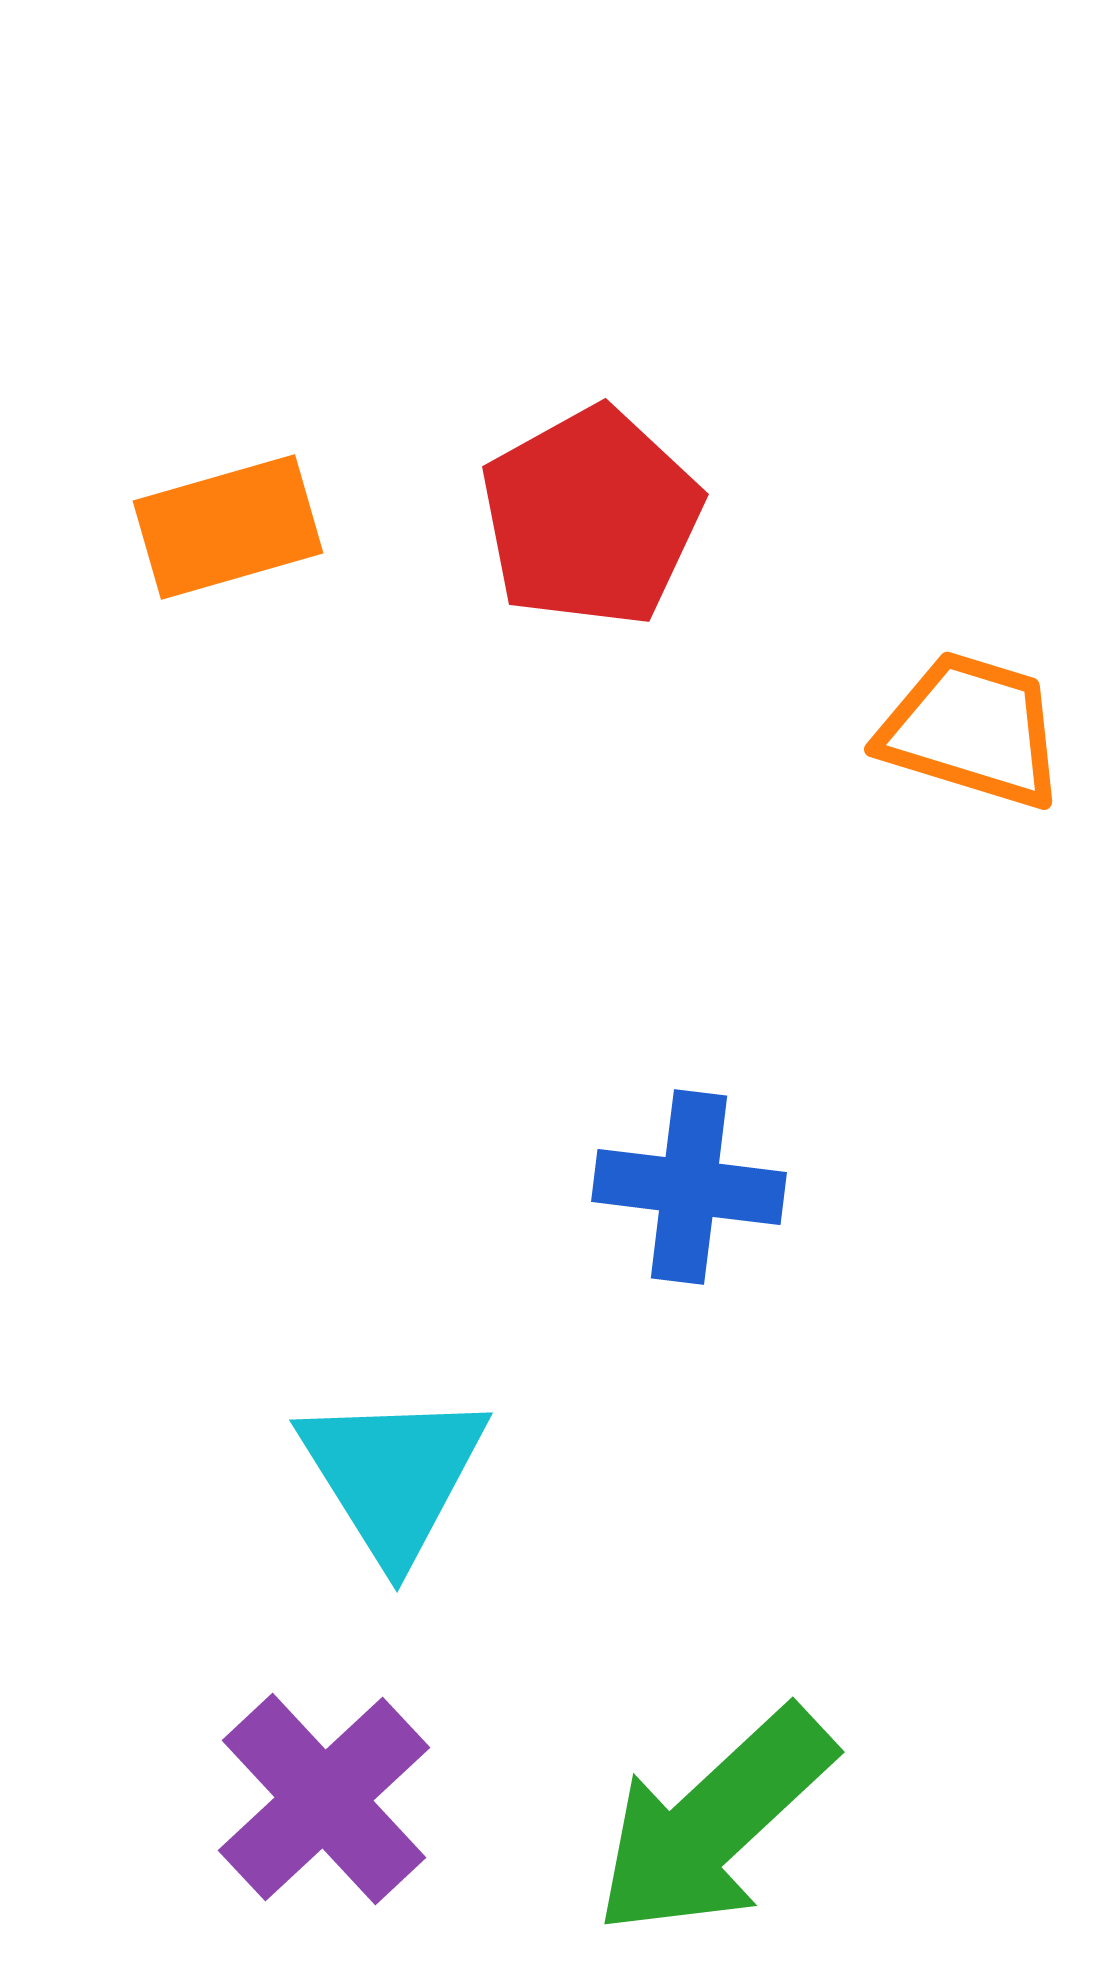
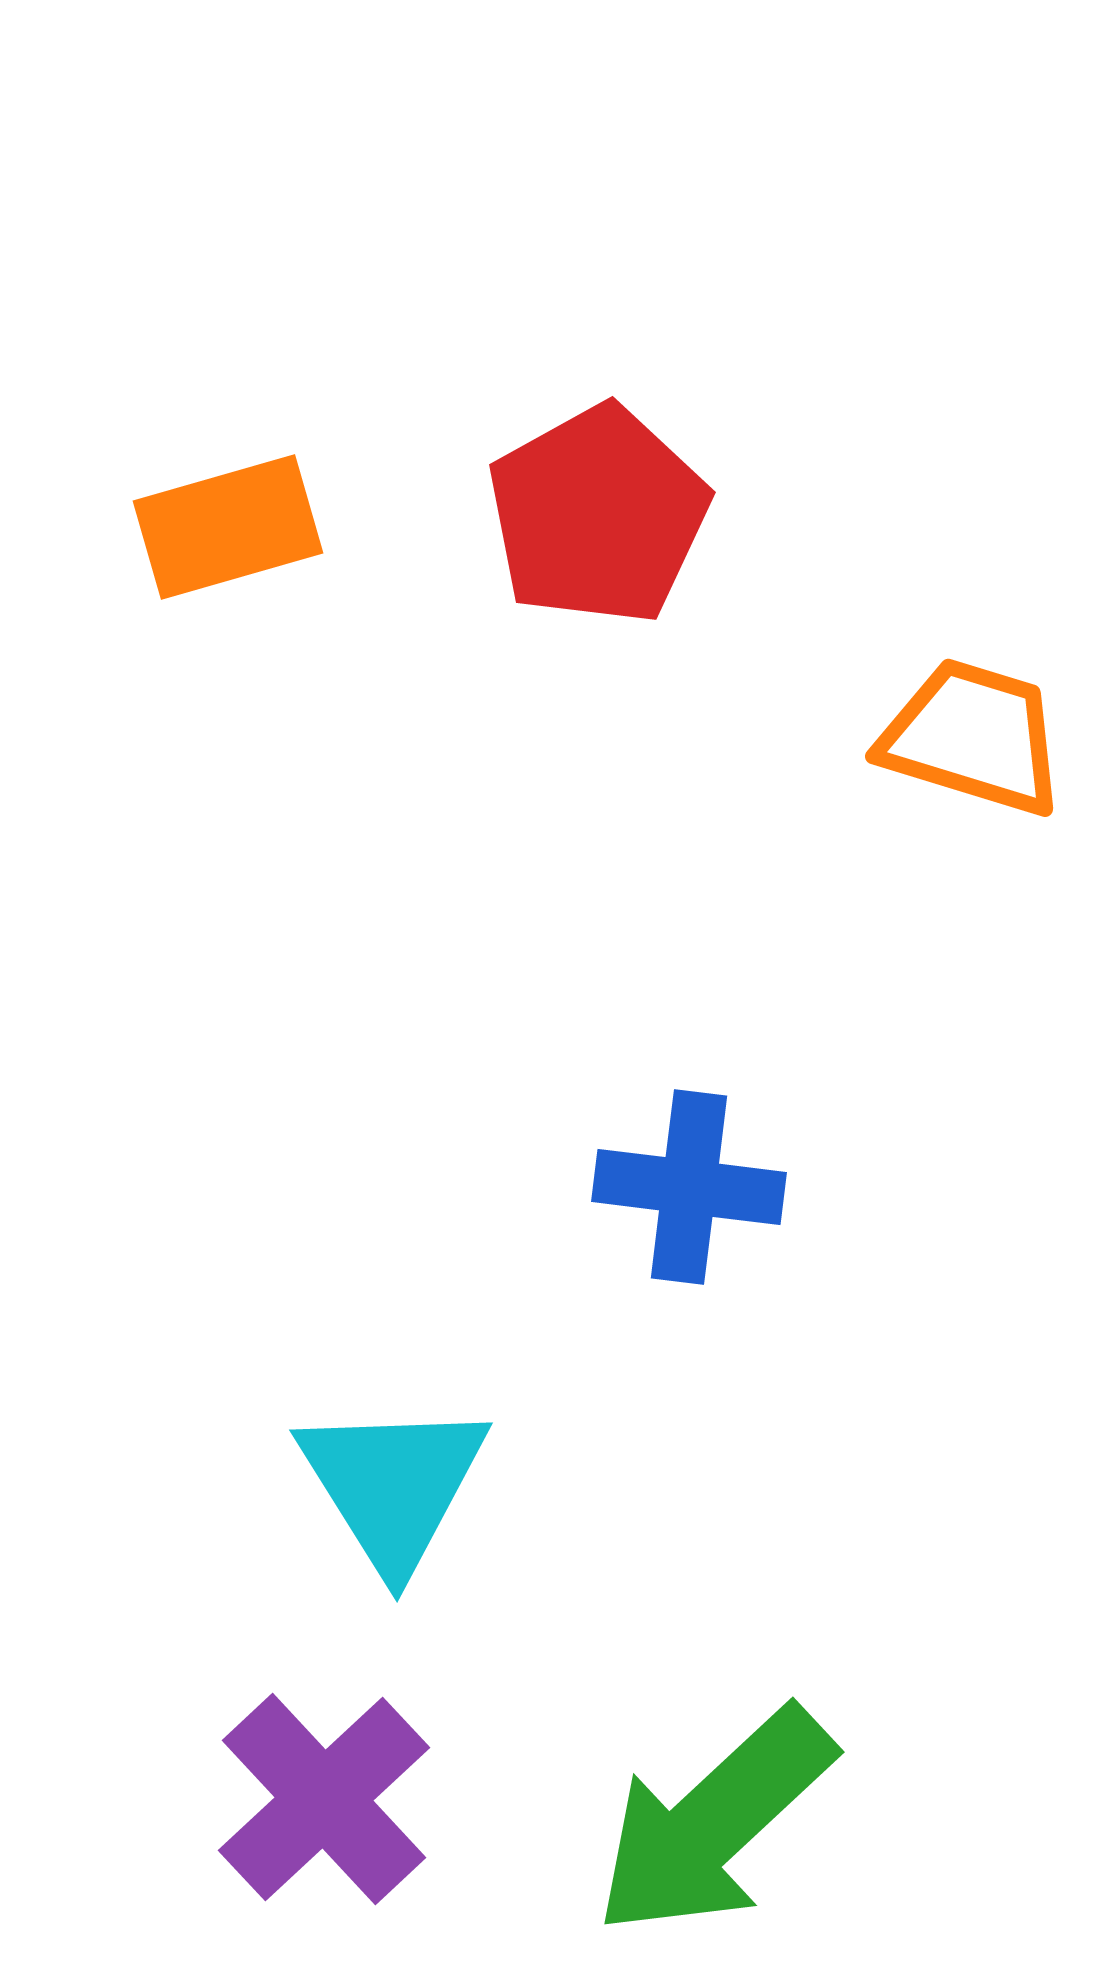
red pentagon: moved 7 px right, 2 px up
orange trapezoid: moved 1 px right, 7 px down
cyan triangle: moved 10 px down
